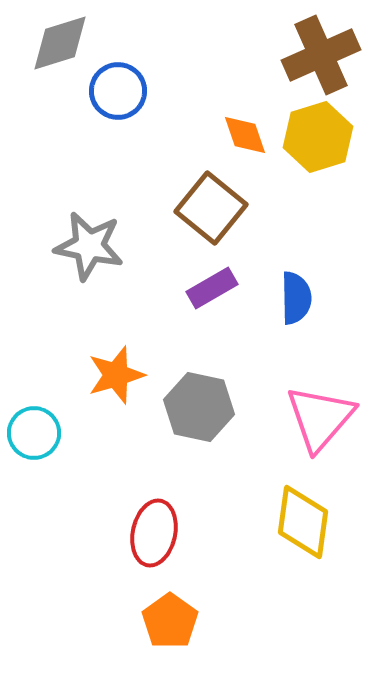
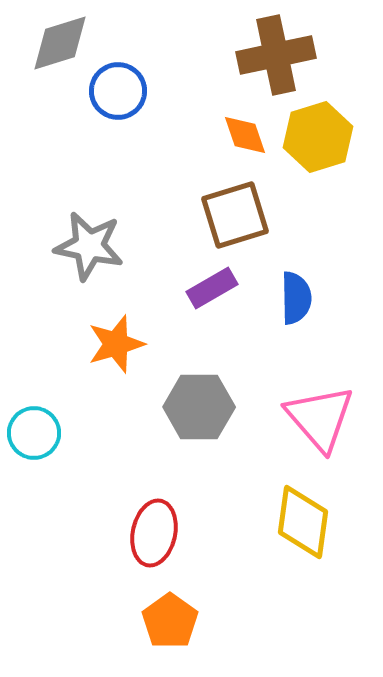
brown cross: moved 45 px left; rotated 12 degrees clockwise
brown square: moved 24 px right, 7 px down; rotated 34 degrees clockwise
orange star: moved 31 px up
gray hexagon: rotated 12 degrees counterclockwise
pink triangle: rotated 22 degrees counterclockwise
